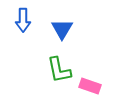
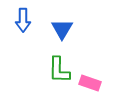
green L-shape: rotated 12 degrees clockwise
pink rectangle: moved 3 px up
